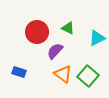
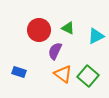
red circle: moved 2 px right, 2 px up
cyan triangle: moved 1 px left, 2 px up
purple semicircle: rotated 18 degrees counterclockwise
